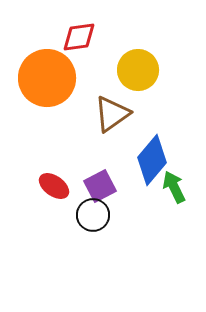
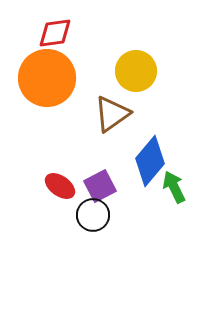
red diamond: moved 24 px left, 4 px up
yellow circle: moved 2 px left, 1 px down
blue diamond: moved 2 px left, 1 px down
red ellipse: moved 6 px right
